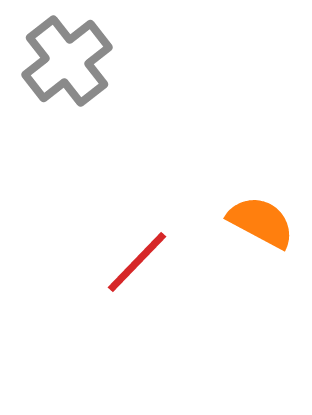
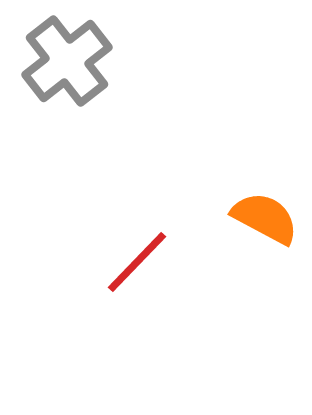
orange semicircle: moved 4 px right, 4 px up
